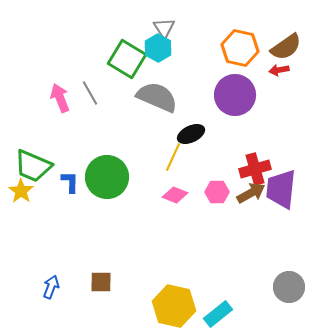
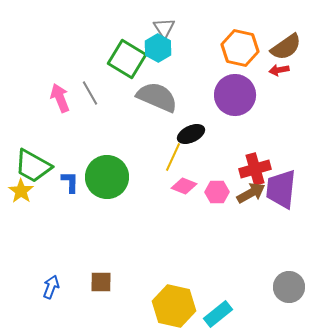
green trapezoid: rotated 6 degrees clockwise
pink diamond: moved 9 px right, 9 px up
